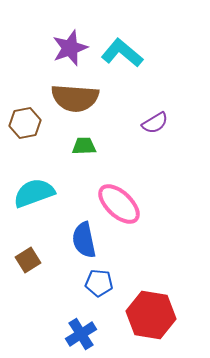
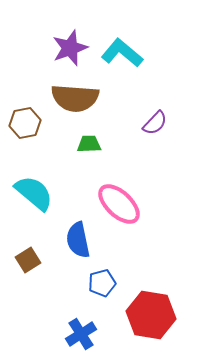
purple semicircle: rotated 16 degrees counterclockwise
green trapezoid: moved 5 px right, 2 px up
cyan semicircle: rotated 60 degrees clockwise
blue semicircle: moved 6 px left
blue pentagon: moved 3 px right; rotated 20 degrees counterclockwise
